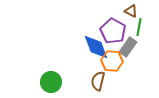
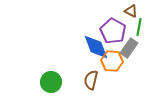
gray rectangle: moved 1 px right, 1 px down
brown semicircle: moved 7 px left, 1 px up
